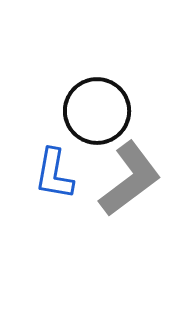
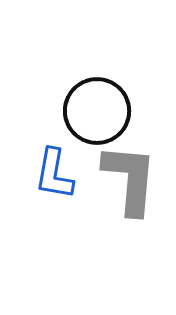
gray L-shape: rotated 48 degrees counterclockwise
